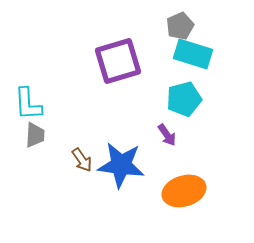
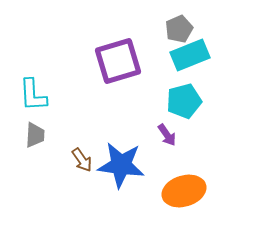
gray pentagon: moved 1 px left, 3 px down
cyan rectangle: moved 3 px left, 1 px down; rotated 39 degrees counterclockwise
cyan pentagon: moved 2 px down
cyan L-shape: moved 5 px right, 9 px up
